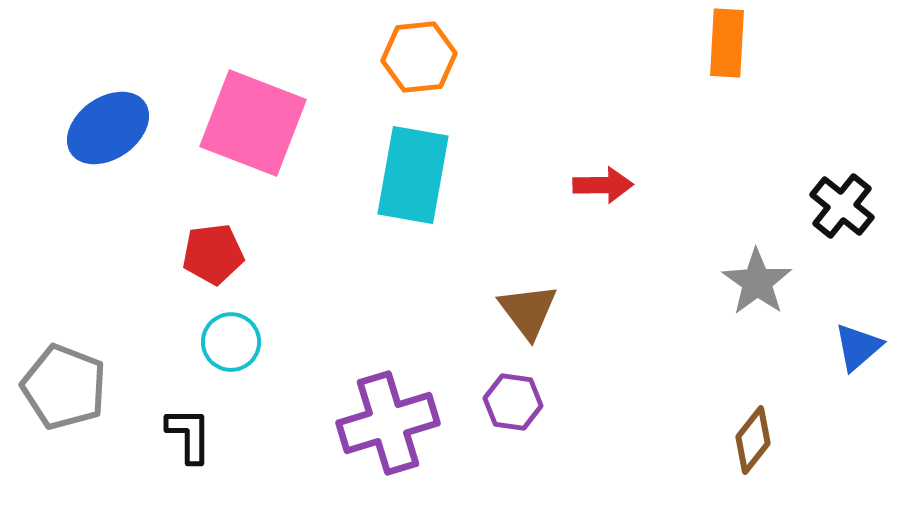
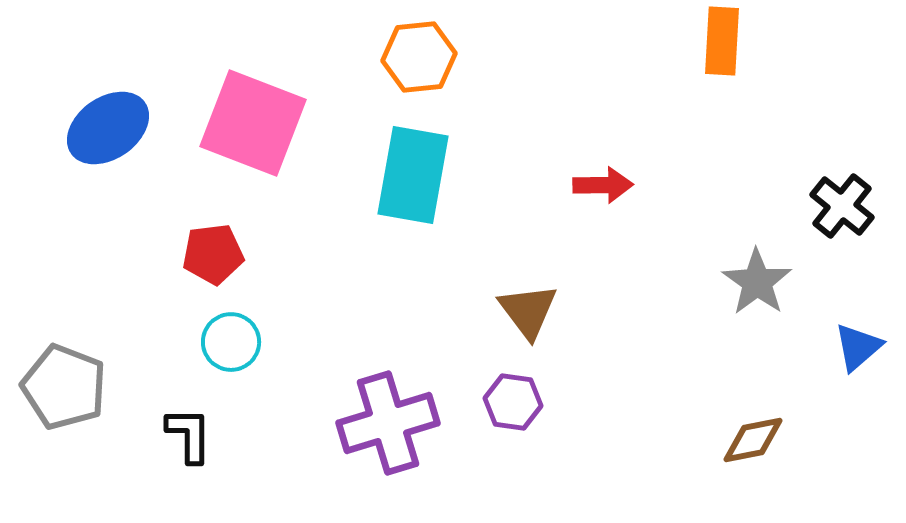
orange rectangle: moved 5 px left, 2 px up
brown diamond: rotated 40 degrees clockwise
